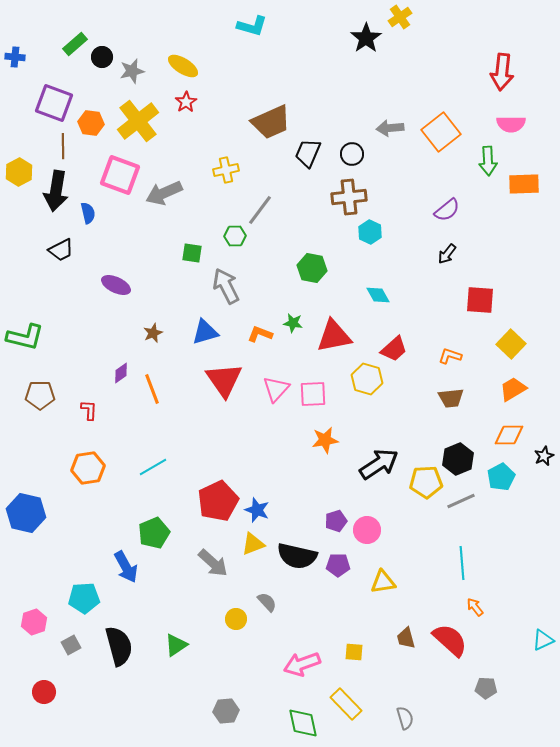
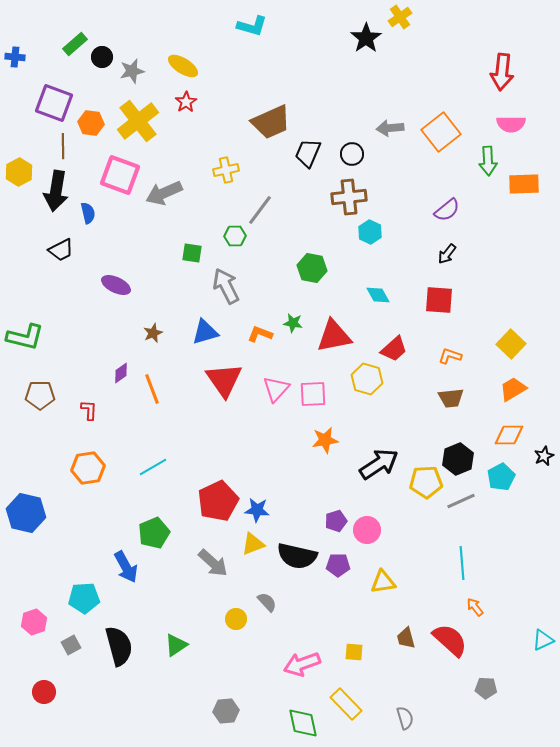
red square at (480, 300): moved 41 px left
blue star at (257, 510): rotated 15 degrees counterclockwise
